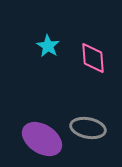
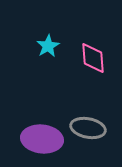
cyan star: rotated 10 degrees clockwise
purple ellipse: rotated 27 degrees counterclockwise
